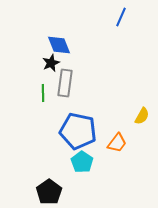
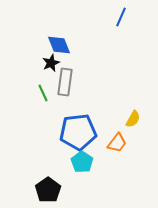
gray rectangle: moved 1 px up
green line: rotated 24 degrees counterclockwise
yellow semicircle: moved 9 px left, 3 px down
blue pentagon: moved 1 px down; rotated 18 degrees counterclockwise
black pentagon: moved 1 px left, 2 px up
